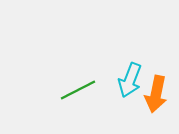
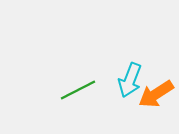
orange arrow: rotated 45 degrees clockwise
